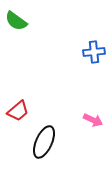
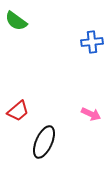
blue cross: moved 2 px left, 10 px up
pink arrow: moved 2 px left, 6 px up
